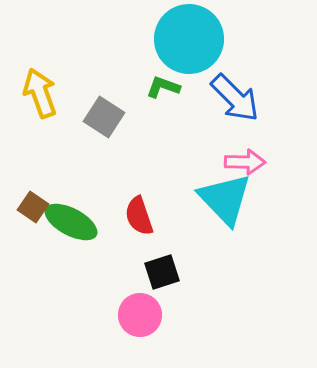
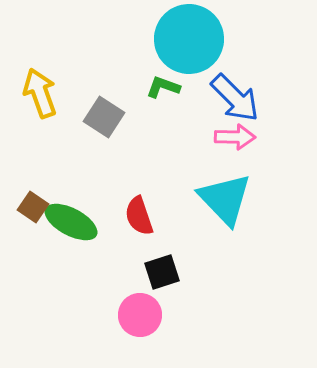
pink arrow: moved 10 px left, 25 px up
